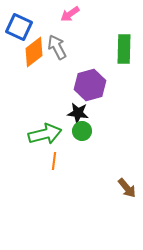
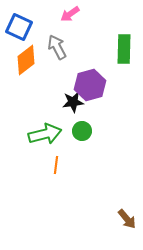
orange diamond: moved 8 px left, 8 px down
black star: moved 5 px left, 11 px up; rotated 15 degrees counterclockwise
orange line: moved 2 px right, 4 px down
brown arrow: moved 31 px down
